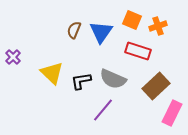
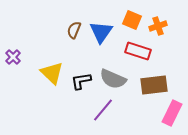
brown rectangle: moved 2 px left, 1 px up; rotated 36 degrees clockwise
